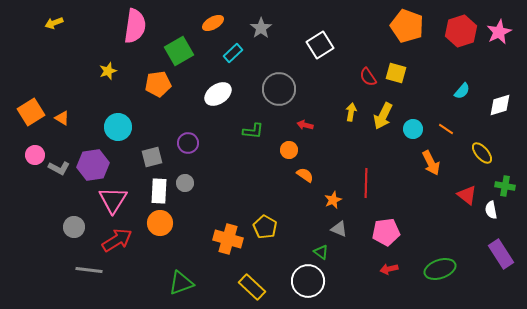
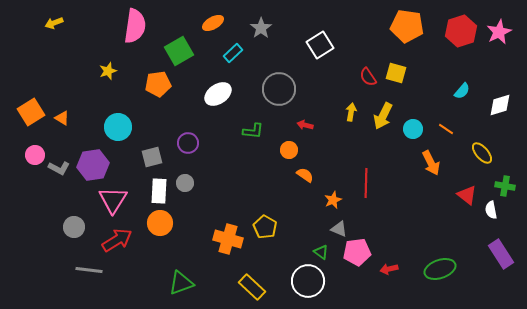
orange pentagon at (407, 26): rotated 12 degrees counterclockwise
pink pentagon at (386, 232): moved 29 px left, 20 px down
